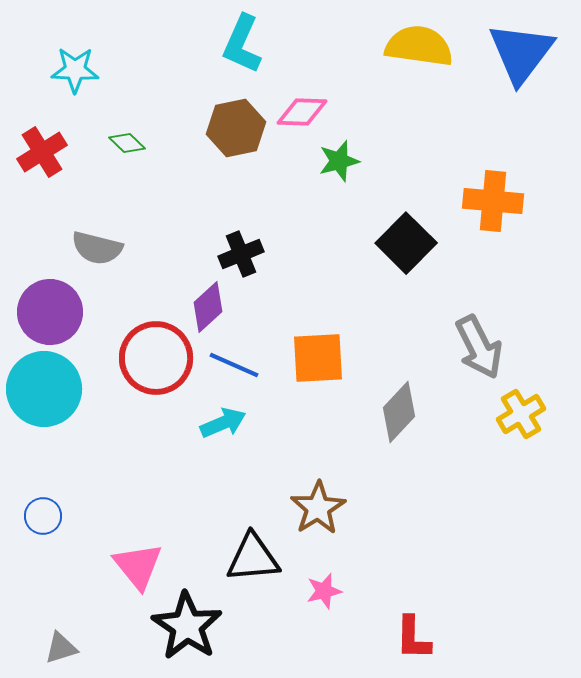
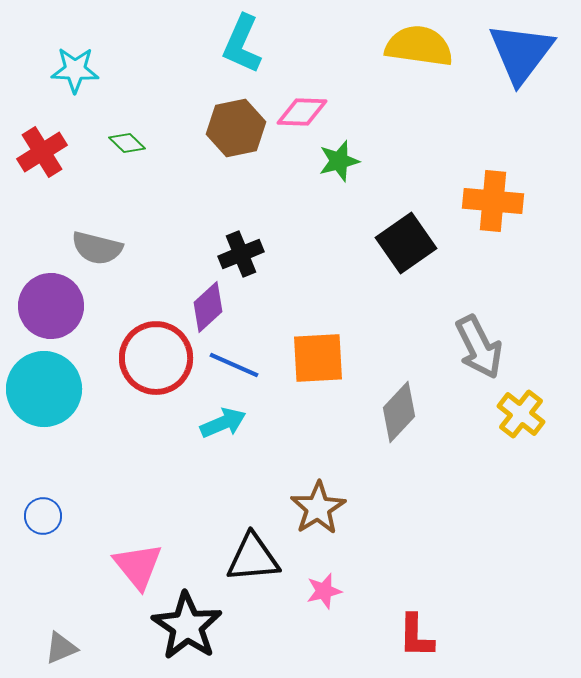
black square: rotated 10 degrees clockwise
purple circle: moved 1 px right, 6 px up
yellow cross: rotated 21 degrees counterclockwise
red L-shape: moved 3 px right, 2 px up
gray triangle: rotated 6 degrees counterclockwise
